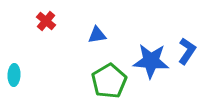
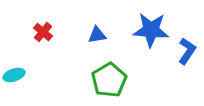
red cross: moved 3 px left, 11 px down
blue star: moved 31 px up
cyan ellipse: rotated 70 degrees clockwise
green pentagon: moved 1 px up
